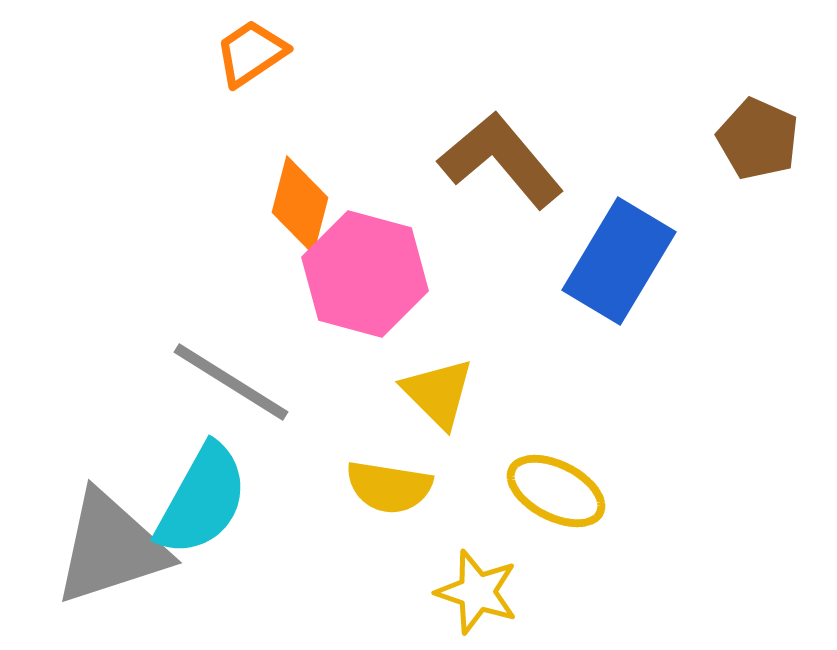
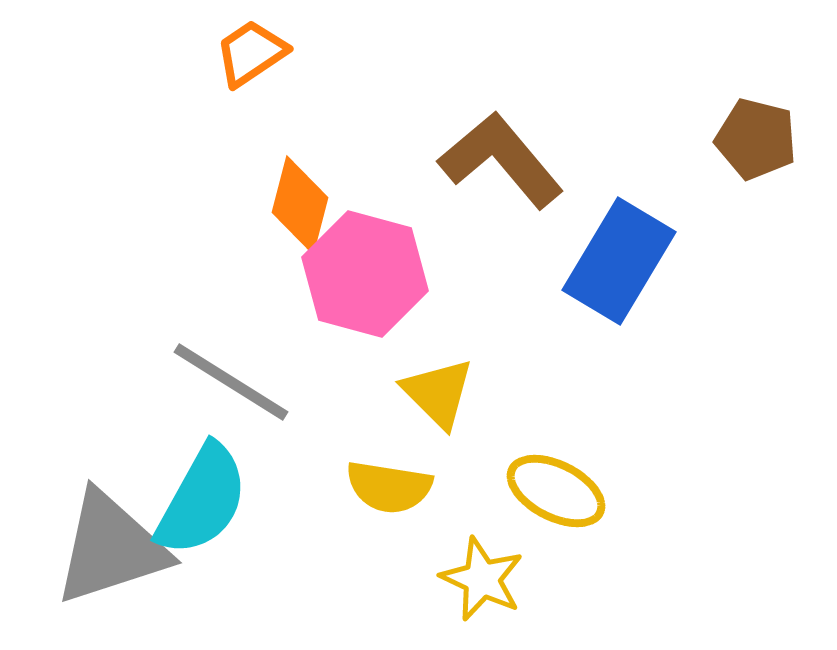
brown pentagon: moved 2 px left; rotated 10 degrees counterclockwise
yellow star: moved 5 px right, 13 px up; rotated 6 degrees clockwise
